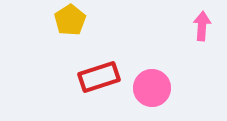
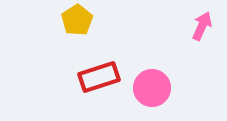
yellow pentagon: moved 7 px right
pink arrow: rotated 20 degrees clockwise
